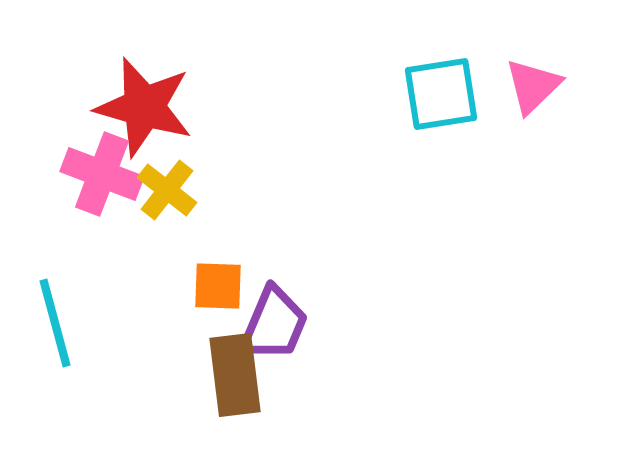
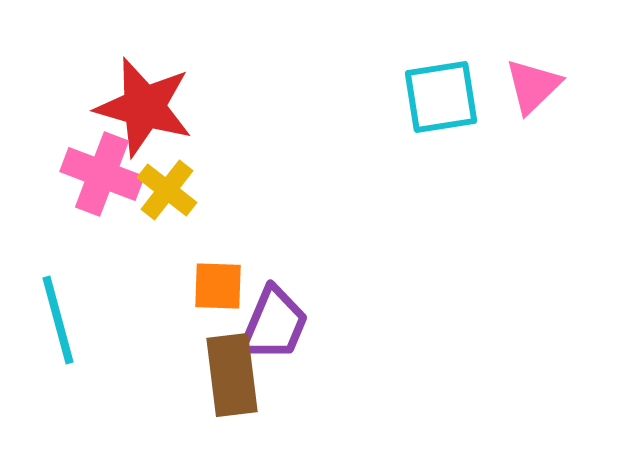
cyan square: moved 3 px down
cyan line: moved 3 px right, 3 px up
brown rectangle: moved 3 px left
